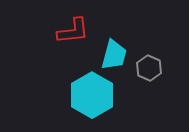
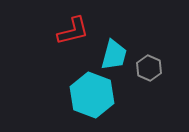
red L-shape: rotated 8 degrees counterclockwise
cyan hexagon: rotated 9 degrees counterclockwise
